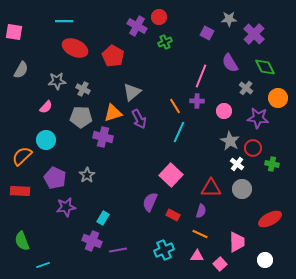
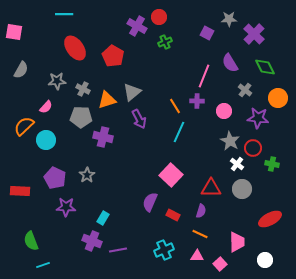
cyan line at (64, 21): moved 7 px up
red ellipse at (75, 48): rotated 30 degrees clockwise
pink line at (201, 76): moved 3 px right
gray cross at (246, 88): moved 1 px left, 2 px down
orange triangle at (113, 113): moved 6 px left, 13 px up
orange semicircle at (22, 156): moved 2 px right, 30 px up
purple star at (66, 207): rotated 12 degrees clockwise
green semicircle at (22, 241): moved 9 px right
